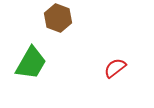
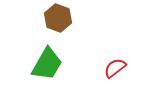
green trapezoid: moved 16 px right, 1 px down
